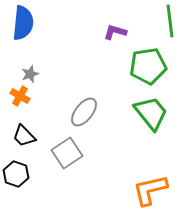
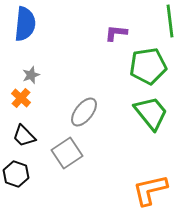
blue semicircle: moved 2 px right, 1 px down
purple L-shape: moved 1 px right, 1 px down; rotated 10 degrees counterclockwise
gray star: moved 1 px right, 1 px down
orange cross: moved 1 px right, 2 px down; rotated 12 degrees clockwise
